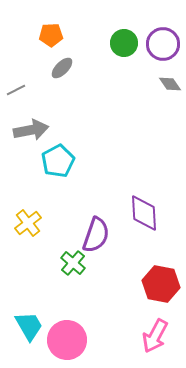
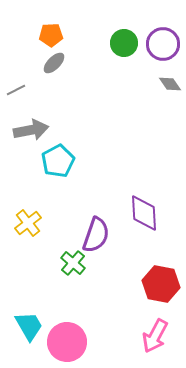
gray ellipse: moved 8 px left, 5 px up
pink circle: moved 2 px down
